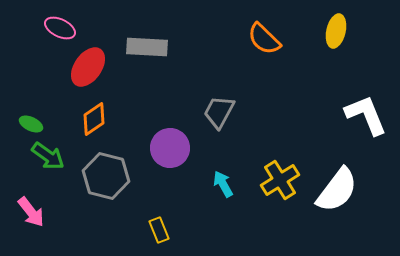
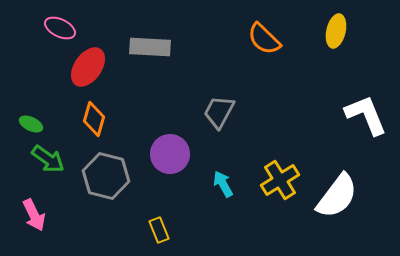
gray rectangle: moved 3 px right
orange diamond: rotated 40 degrees counterclockwise
purple circle: moved 6 px down
green arrow: moved 3 px down
white semicircle: moved 6 px down
pink arrow: moved 3 px right, 3 px down; rotated 12 degrees clockwise
